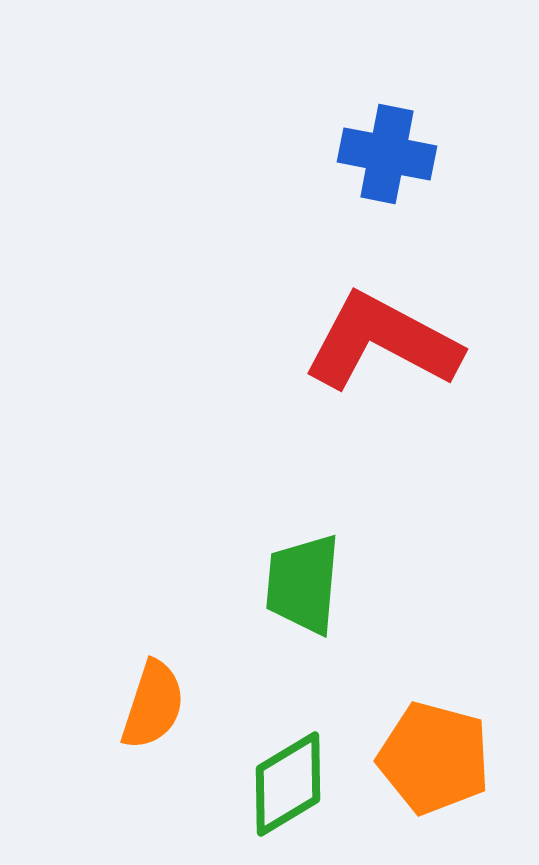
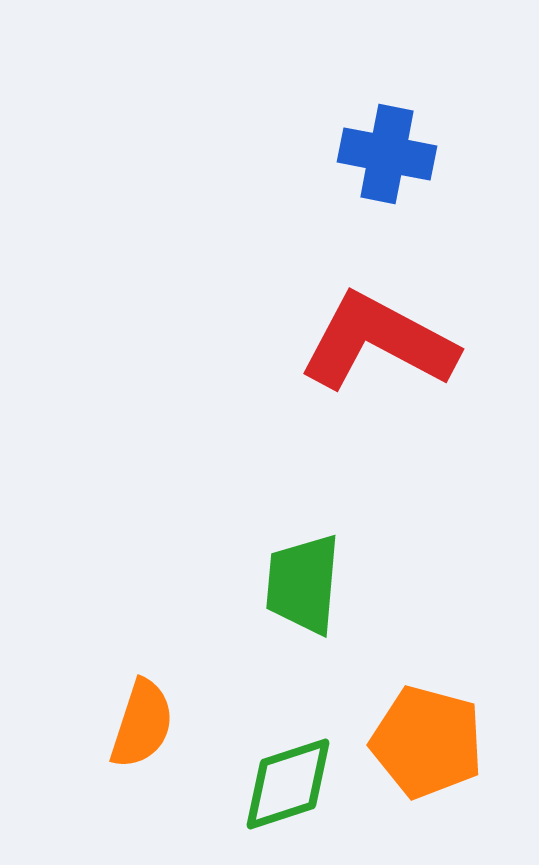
red L-shape: moved 4 px left
orange semicircle: moved 11 px left, 19 px down
orange pentagon: moved 7 px left, 16 px up
green diamond: rotated 13 degrees clockwise
